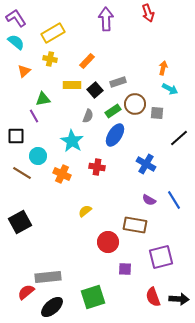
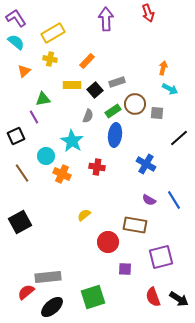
gray rectangle at (118, 82): moved 1 px left
purple line at (34, 116): moved 1 px down
blue ellipse at (115, 135): rotated 25 degrees counterclockwise
black square at (16, 136): rotated 24 degrees counterclockwise
cyan circle at (38, 156): moved 8 px right
brown line at (22, 173): rotated 24 degrees clockwise
yellow semicircle at (85, 211): moved 1 px left, 4 px down
black arrow at (179, 299): rotated 30 degrees clockwise
